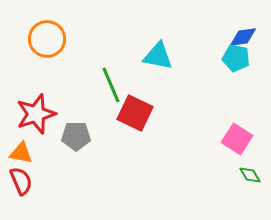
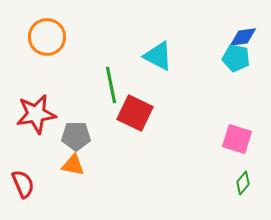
orange circle: moved 2 px up
cyan triangle: rotated 16 degrees clockwise
green line: rotated 12 degrees clockwise
red star: rotated 9 degrees clockwise
pink square: rotated 16 degrees counterclockwise
orange triangle: moved 52 px right, 12 px down
green diamond: moved 7 px left, 8 px down; rotated 70 degrees clockwise
red semicircle: moved 2 px right, 3 px down
